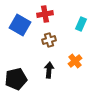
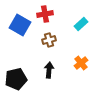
cyan rectangle: rotated 24 degrees clockwise
orange cross: moved 6 px right, 2 px down
